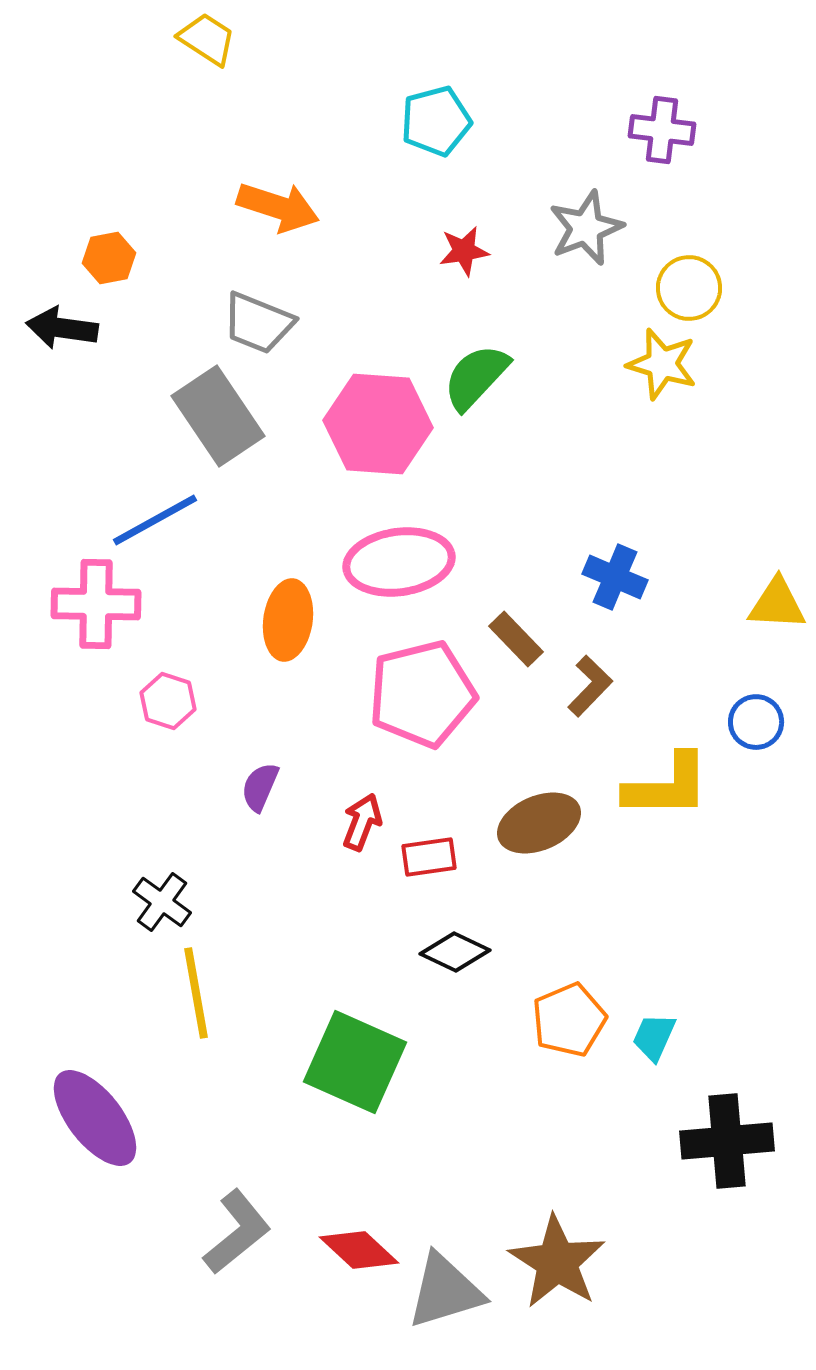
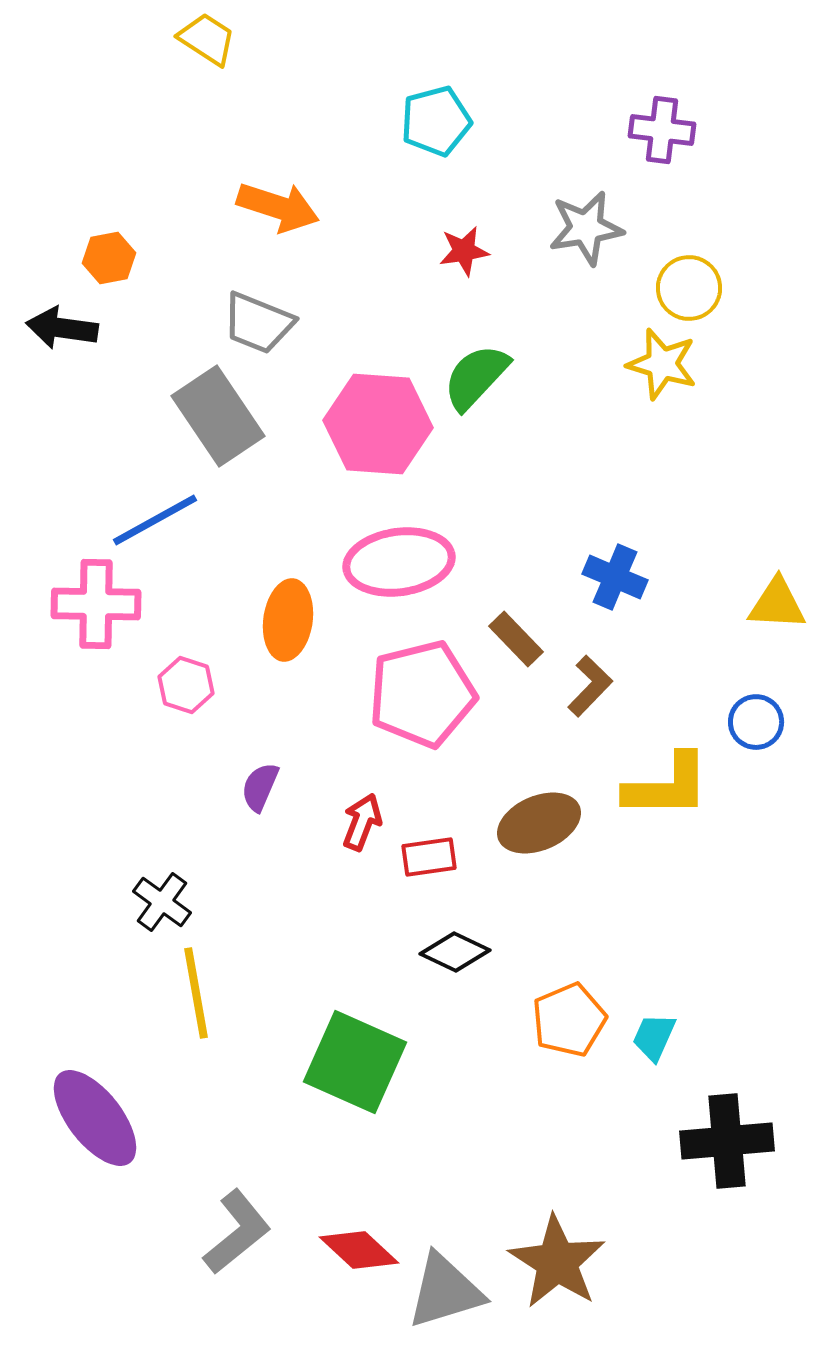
gray star at (586, 228): rotated 12 degrees clockwise
pink hexagon at (168, 701): moved 18 px right, 16 px up
